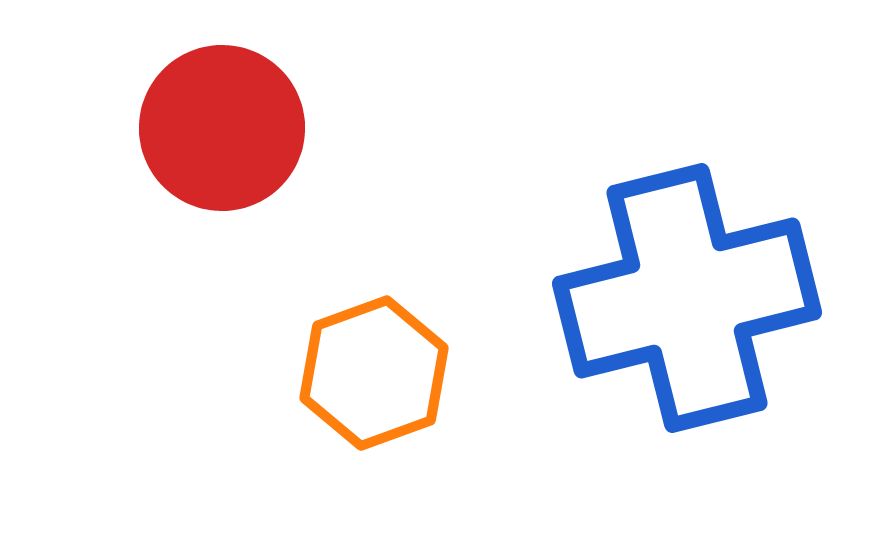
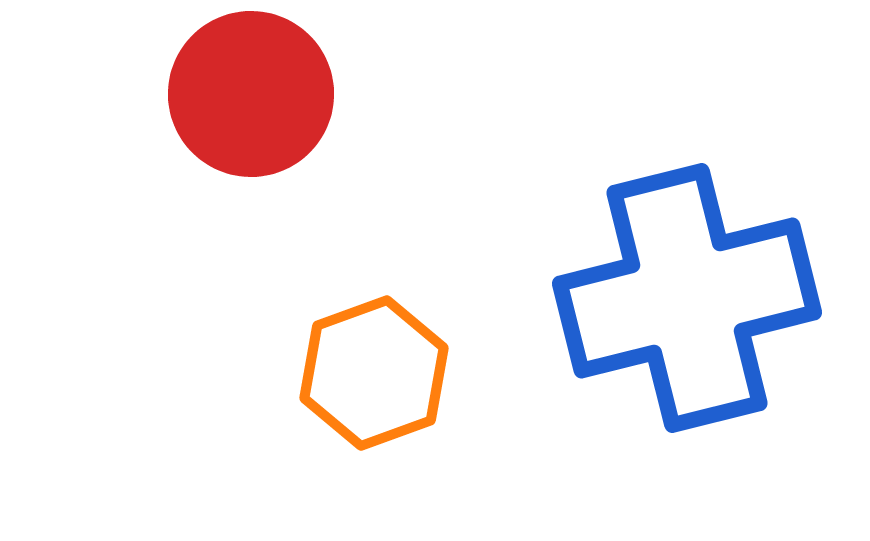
red circle: moved 29 px right, 34 px up
